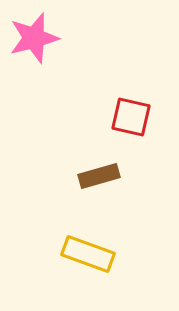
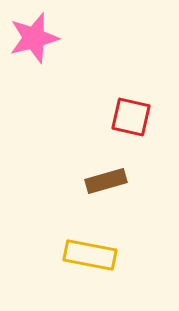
brown rectangle: moved 7 px right, 5 px down
yellow rectangle: moved 2 px right, 1 px down; rotated 9 degrees counterclockwise
